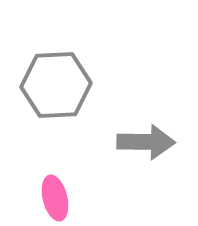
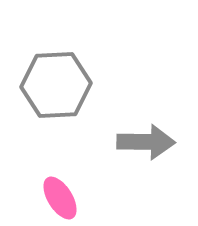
pink ellipse: moved 5 px right; rotated 18 degrees counterclockwise
